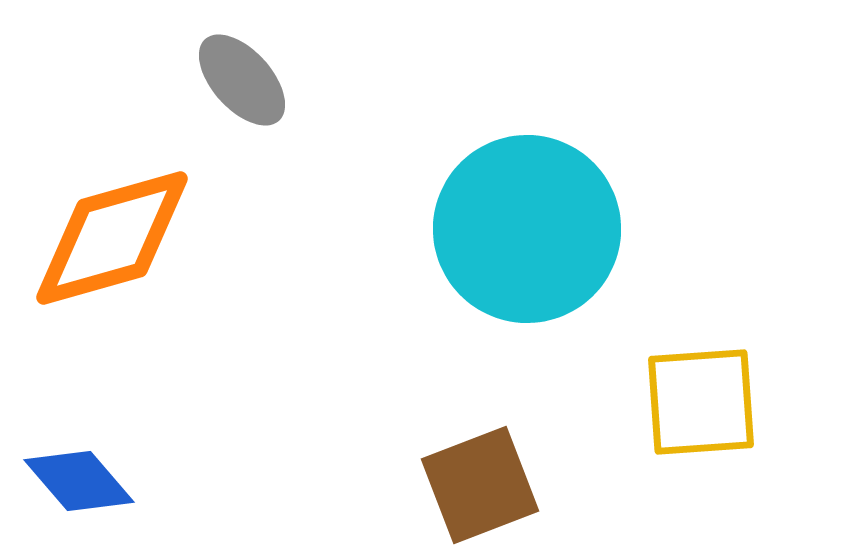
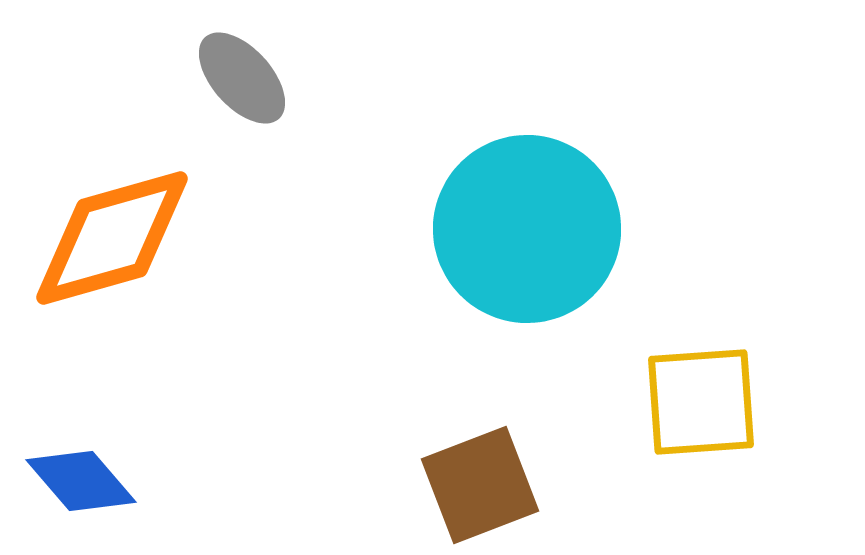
gray ellipse: moved 2 px up
blue diamond: moved 2 px right
